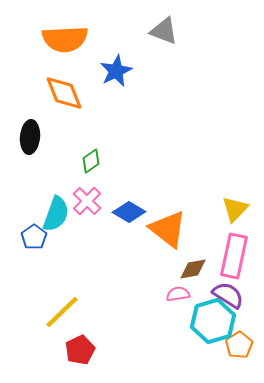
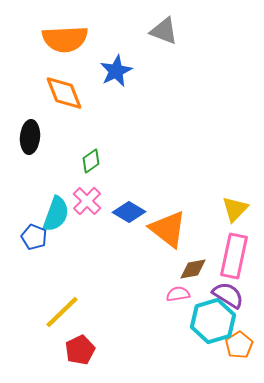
blue pentagon: rotated 15 degrees counterclockwise
